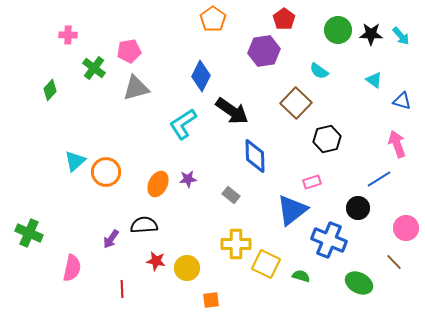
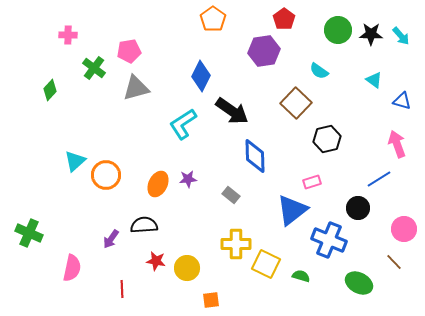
orange circle at (106, 172): moved 3 px down
pink circle at (406, 228): moved 2 px left, 1 px down
